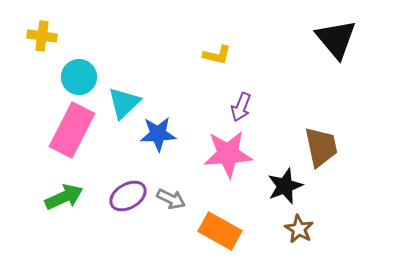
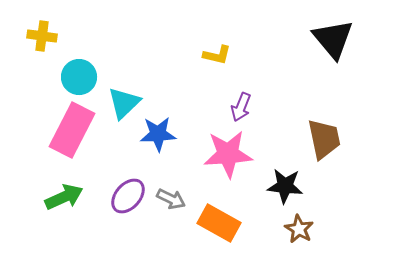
black triangle: moved 3 px left
brown trapezoid: moved 3 px right, 8 px up
black star: rotated 27 degrees clockwise
purple ellipse: rotated 18 degrees counterclockwise
orange rectangle: moved 1 px left, 8 px up
